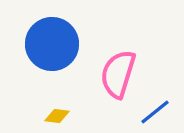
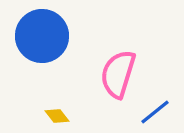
blue circle: moved 10 px left, 8 px up
yellow diamond: rotated 45 degrees clockwise
